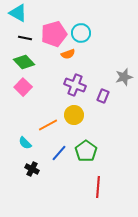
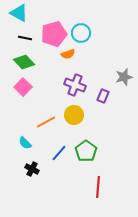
cyan triangle: moved 1 px right
orange line: moved 2 px left, 3 px up
